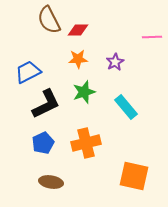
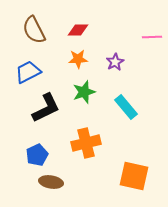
brown semicircle: moved 15 px left, 10 px down
black L-shape: moved 4 px down
blue pentagon: moved 6 px left, 12 px down
